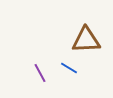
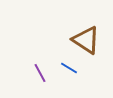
brown triangle: rotated 36 degrees clockwise
